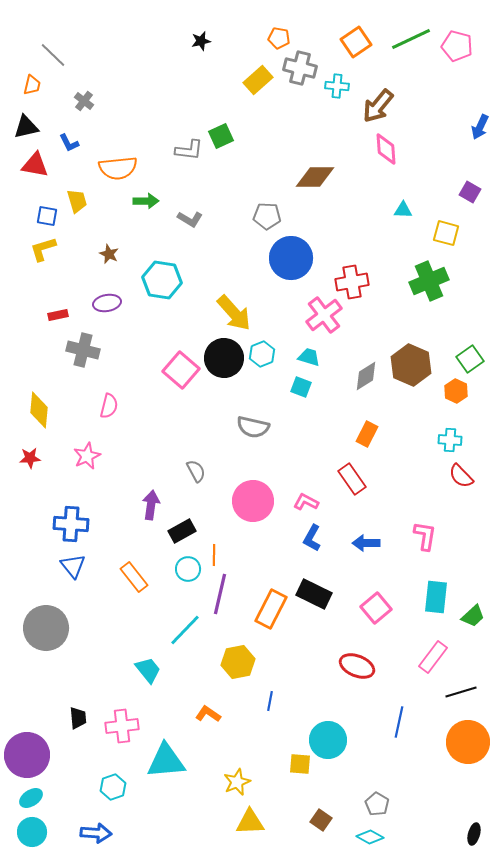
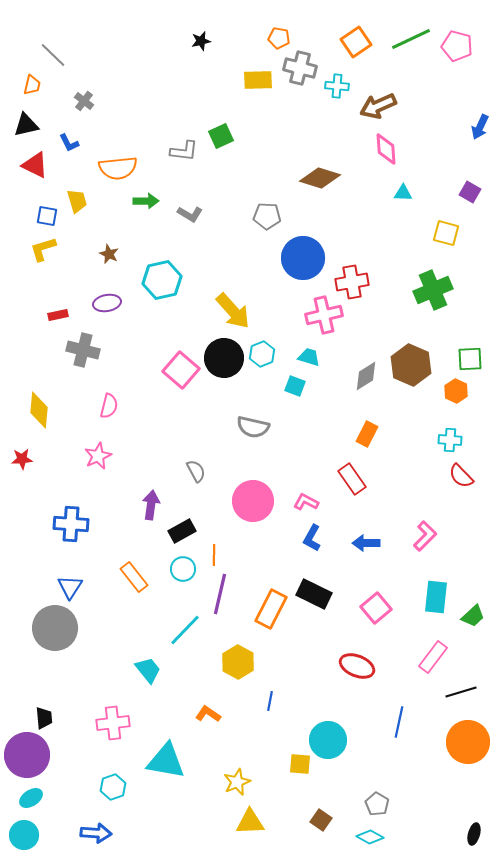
yellow rectangle at (258, 80): rotated 40 degrees clockwise
brown arrow at (378, 106): rotated 27 degrees clockwise
black triangle at (26, 127): moved 2 px up
gray L-shape at (189, 150): moved 5 px left, 1 px down
red triangle at (35, 165): rotated 16 degrees clockwise
brown diamond at (315, 177): moved 5 px right, 1 px down; rotated 18 degrees clockwise
cyan triangle at (403, 210): moved 17 px up
gray L-shape at (190, 219): moved 5 px up
blue circle at (291, 258): moved 12 px right
cyan hexagon at (162, 280): rotated 21 degrees counterclockwise
green cross at (429, 281): moved 4 px right, 9 px down
yellow arrow at (234, 313): moved 1 px left, 2 px up
pink cross at (324, 315): rotated 24 degrees clockwise
green square at (470, 359): rotated 32 degrees clockwise
cyan square at (301, 387): moved 6 px left, 1 px up
pink star at (87, 456): moved 11 px right
red star at (30, 458): moved 8 px left, 1 px down
pink L-shape at (425, 536): rotated 36 degrees clockwise
blue triangle at (73, 566): moved 3 px left, 21 px down; rotated 12 degrees clockwise
cyan circle at (188, 569): moved 5 px left
gray circle at (46, 628): moved 9 px right
yellow hexagon at (238, 662): rotated 20 degrees counterclockwise
black trapezoid at (78, 718): moved 34 px left
pink cross at (122, 726): moved 9 px left, 3 px up
cyan triangle at (166, 761): rotated 15 degrees clockwise
cyan circle at (32, 832): moved 8 px left, 3 px down
